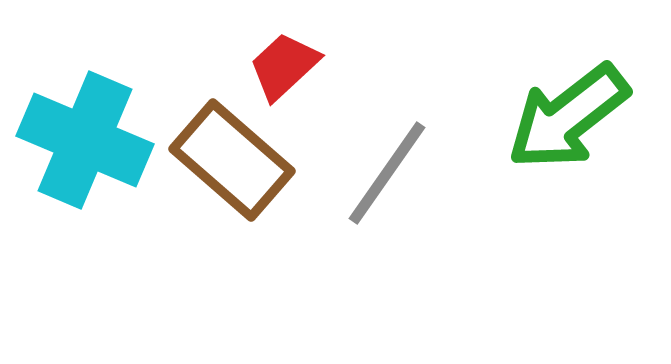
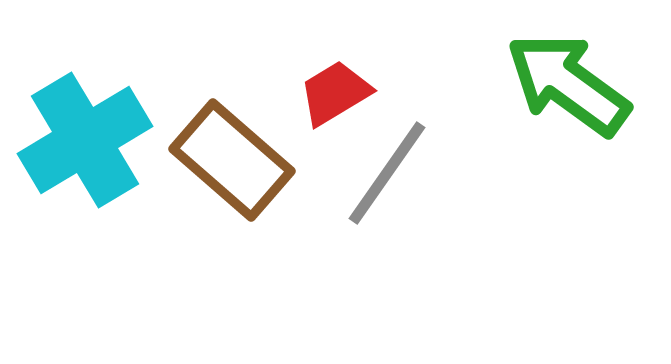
red trapezoid: moved 51 px right, 27 px down; rotated 12 degrees clockwise
green arrow: moved 33 px up; rotated 74 degrees clockwise
cyan cross: rotated 36 degrees clockwise
